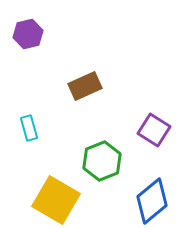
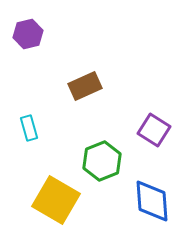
blue diamond: rotated 54 degrees counterclockwise
